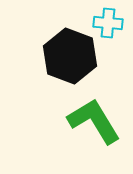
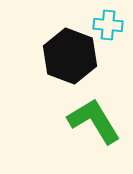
cyan cross: moved 2 px down
